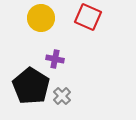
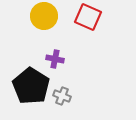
yellow circle: moved 3 px right, 2 px up
gray cross: rotated 24 degrees counterclockwise
